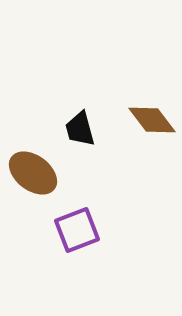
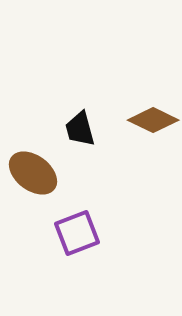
brown diamond: moved 1 px right; rotated 27 degrees counterclockwise
purple square: moved 3 px down
